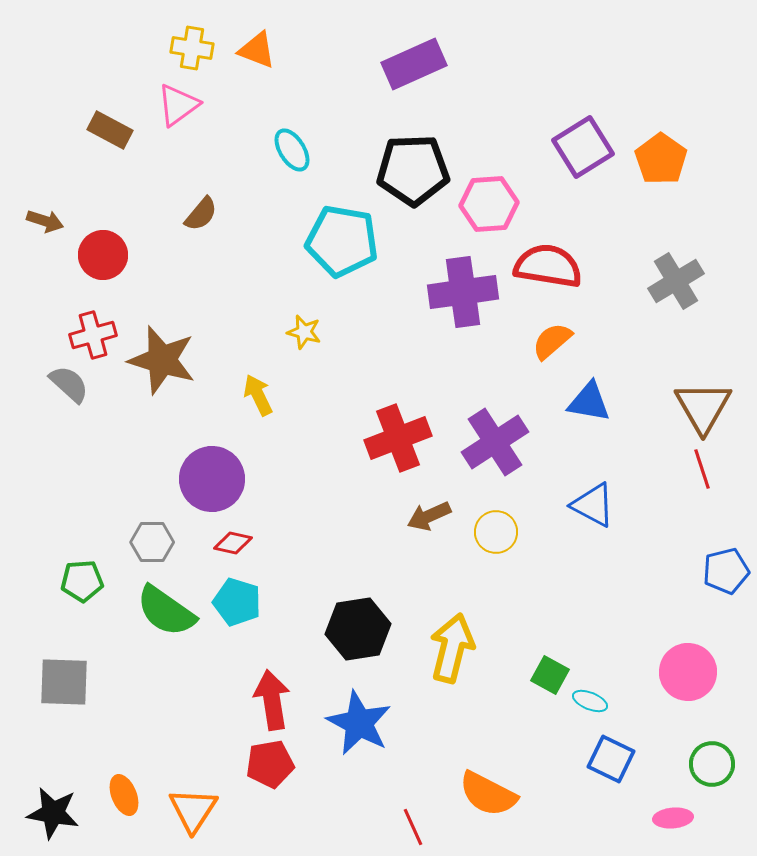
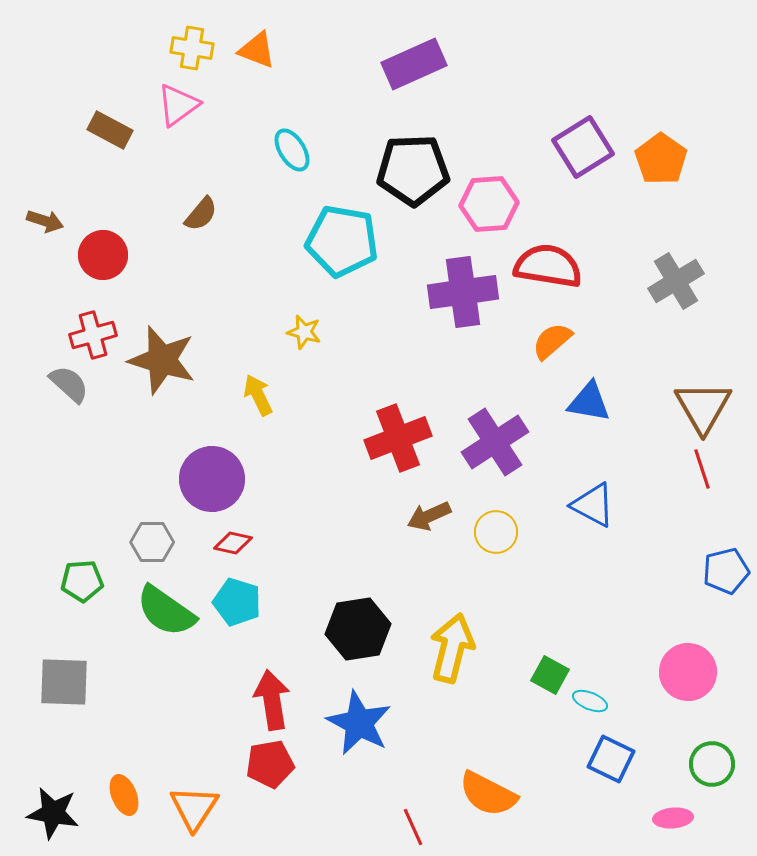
orange triangle at (193, 810): moved 1 px right, 2 px up
